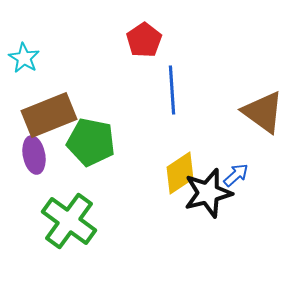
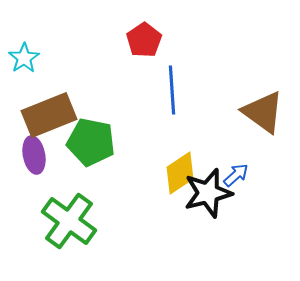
cyan star: rotated 8 degrees clockwise
